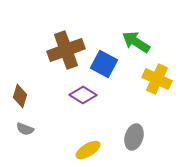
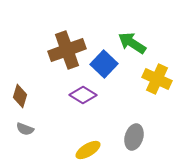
green arrow: moved 4 px left, 1 px down
brown cross: moved 1 px right
blue square: rotated 16 degrees clockwise
